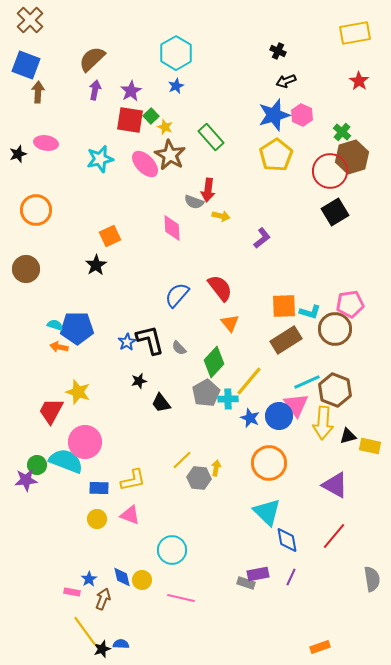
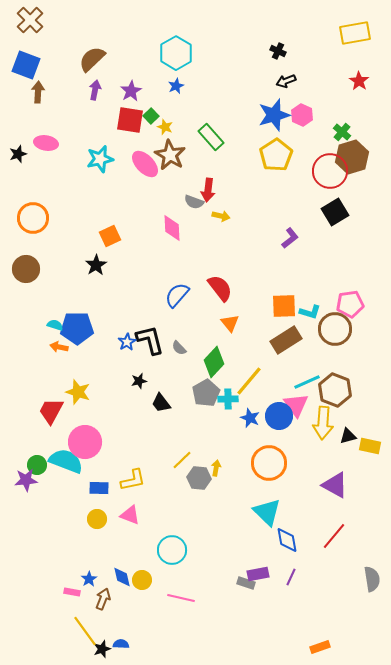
orange circle at (36, 210): moved 3 px left, 8 px down
purple L-shape at (262, 238): moved 28 px right
